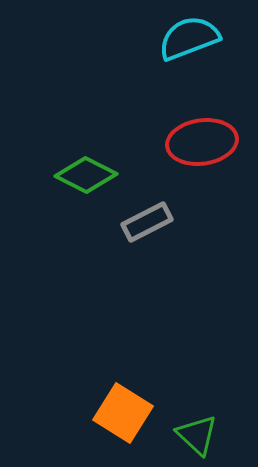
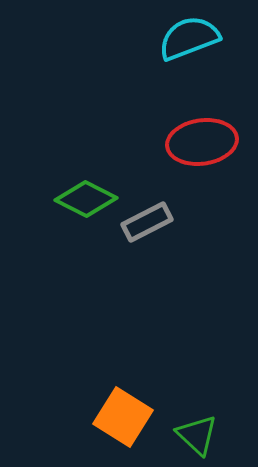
green diamond: moved 24 px down
orange square: moved 4 px down
